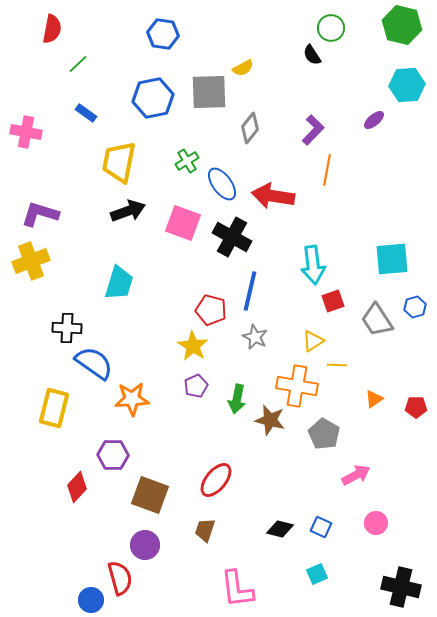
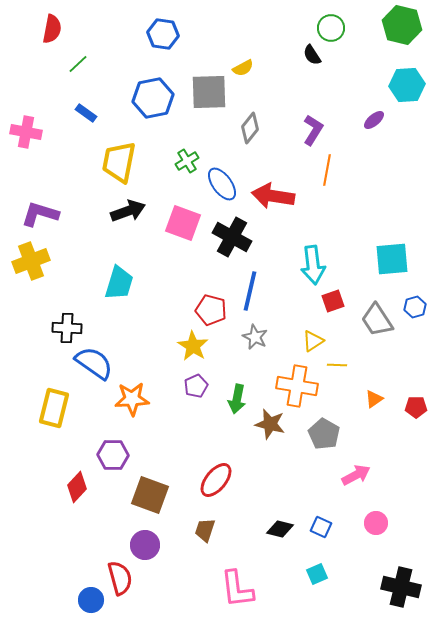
purple L-shape at (313, 130): rotated 12 degrees counterclockwise
brown star at (270, 420): moved 4 px down
